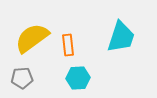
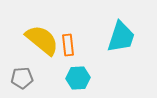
yellow semicircle: moved 10 px right, 2 px down; rotated 75 degrees clockwise
